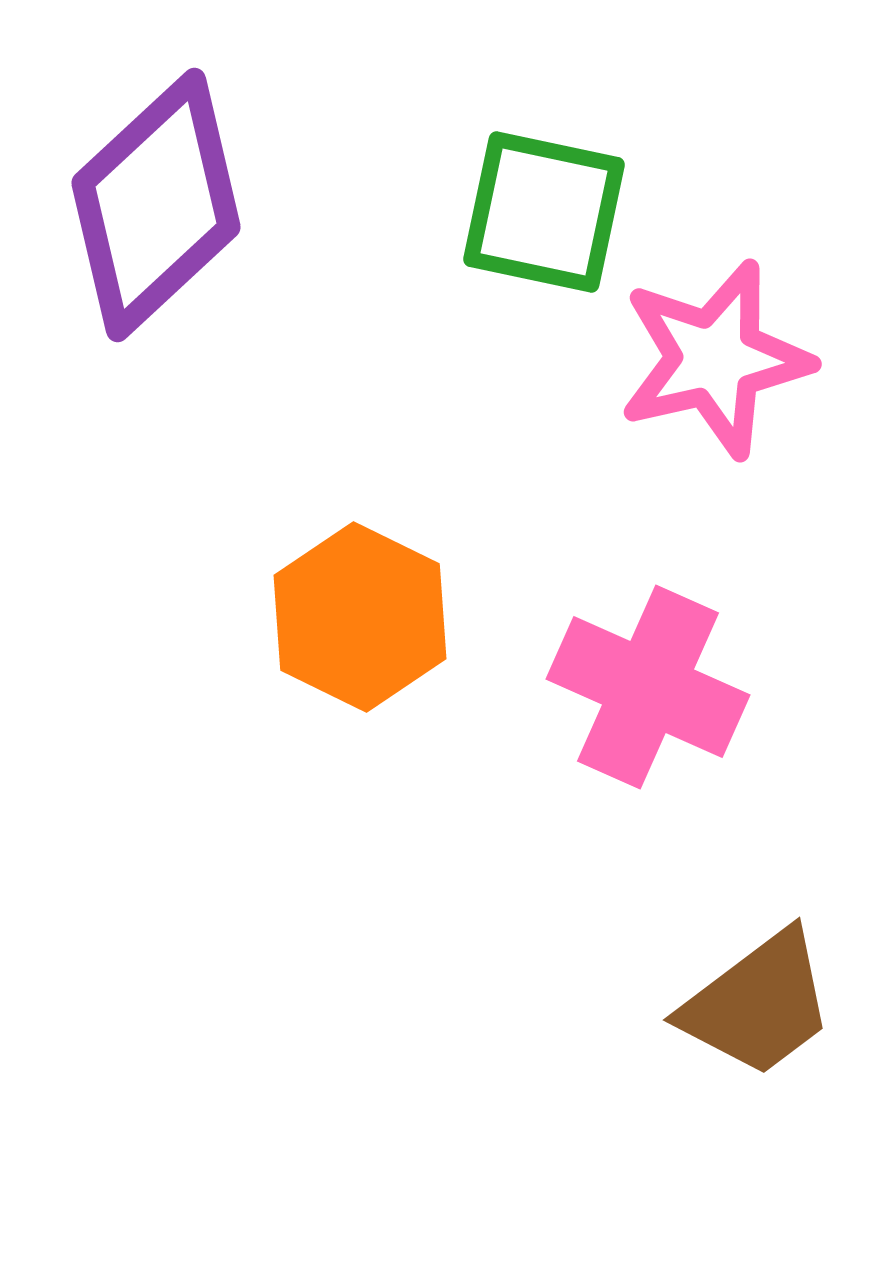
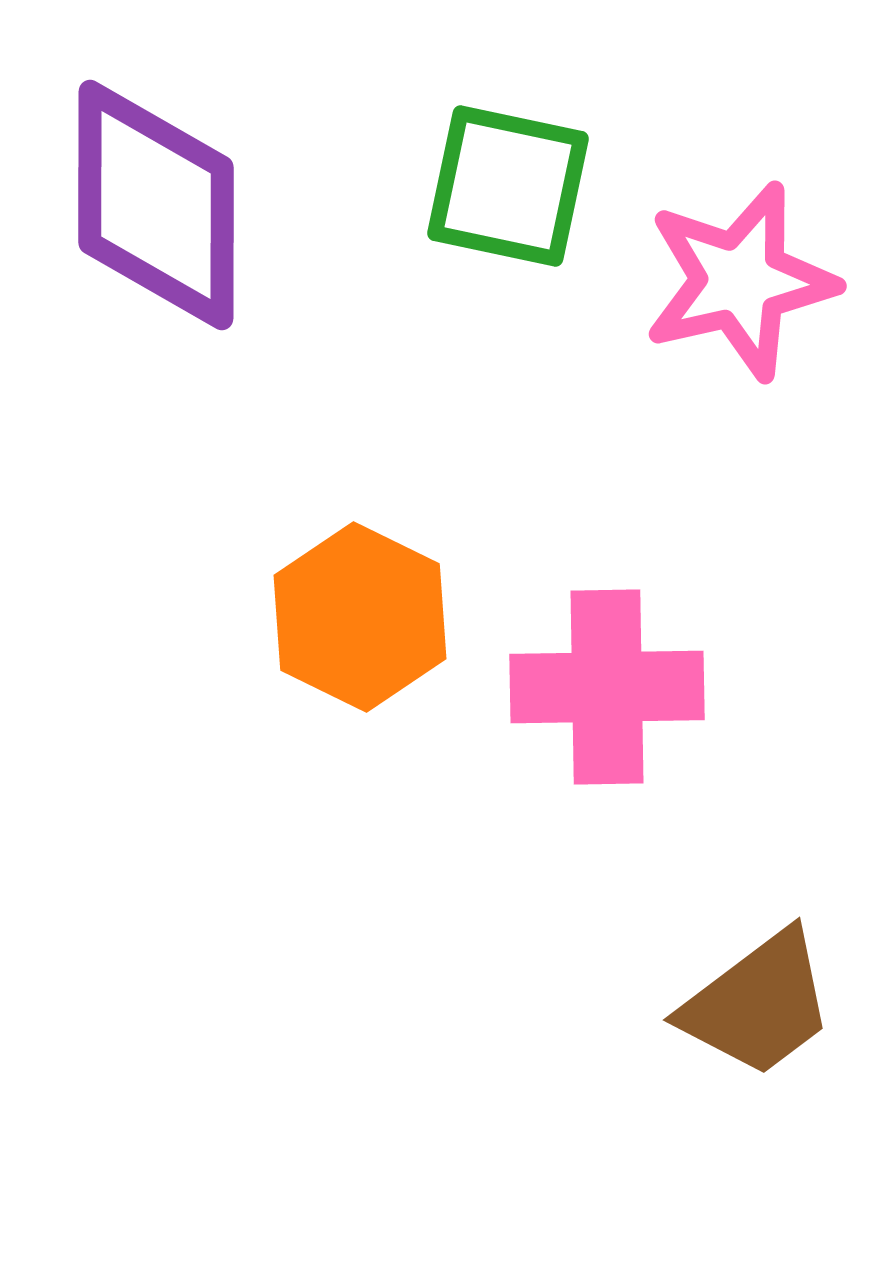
purple diamond: rotated 47 degrees counterclockwise
green square: moved 36 px left, 26 px up
pink star: moved 25 px right, 78 px up
pink cross: moved 41 px left; rotated 25 degrees counterclockwise
